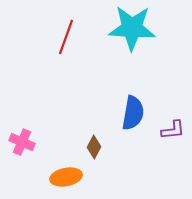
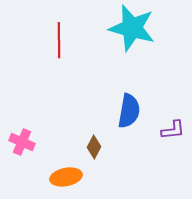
cyan star: rotated 12 degrees clockwise
red line: moved 7 px left, 3 px down; rotated 20 degrees counterclockwise
blue semicircle: moved 4 px left, 2 px up
